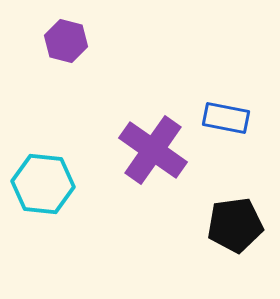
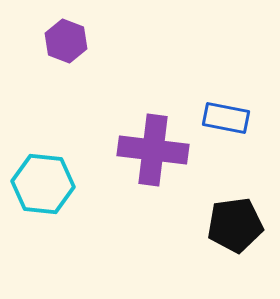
purple hexagon: rotated 6 degrees clockwise
purple cross: rotated 28 degrees counterclockwise
